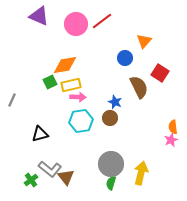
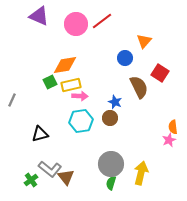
pink arrow: moved 2 px right, 1 px up
pink star: moved 2 px left
